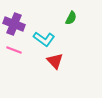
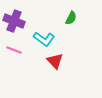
purple cross: moved 3 px up
